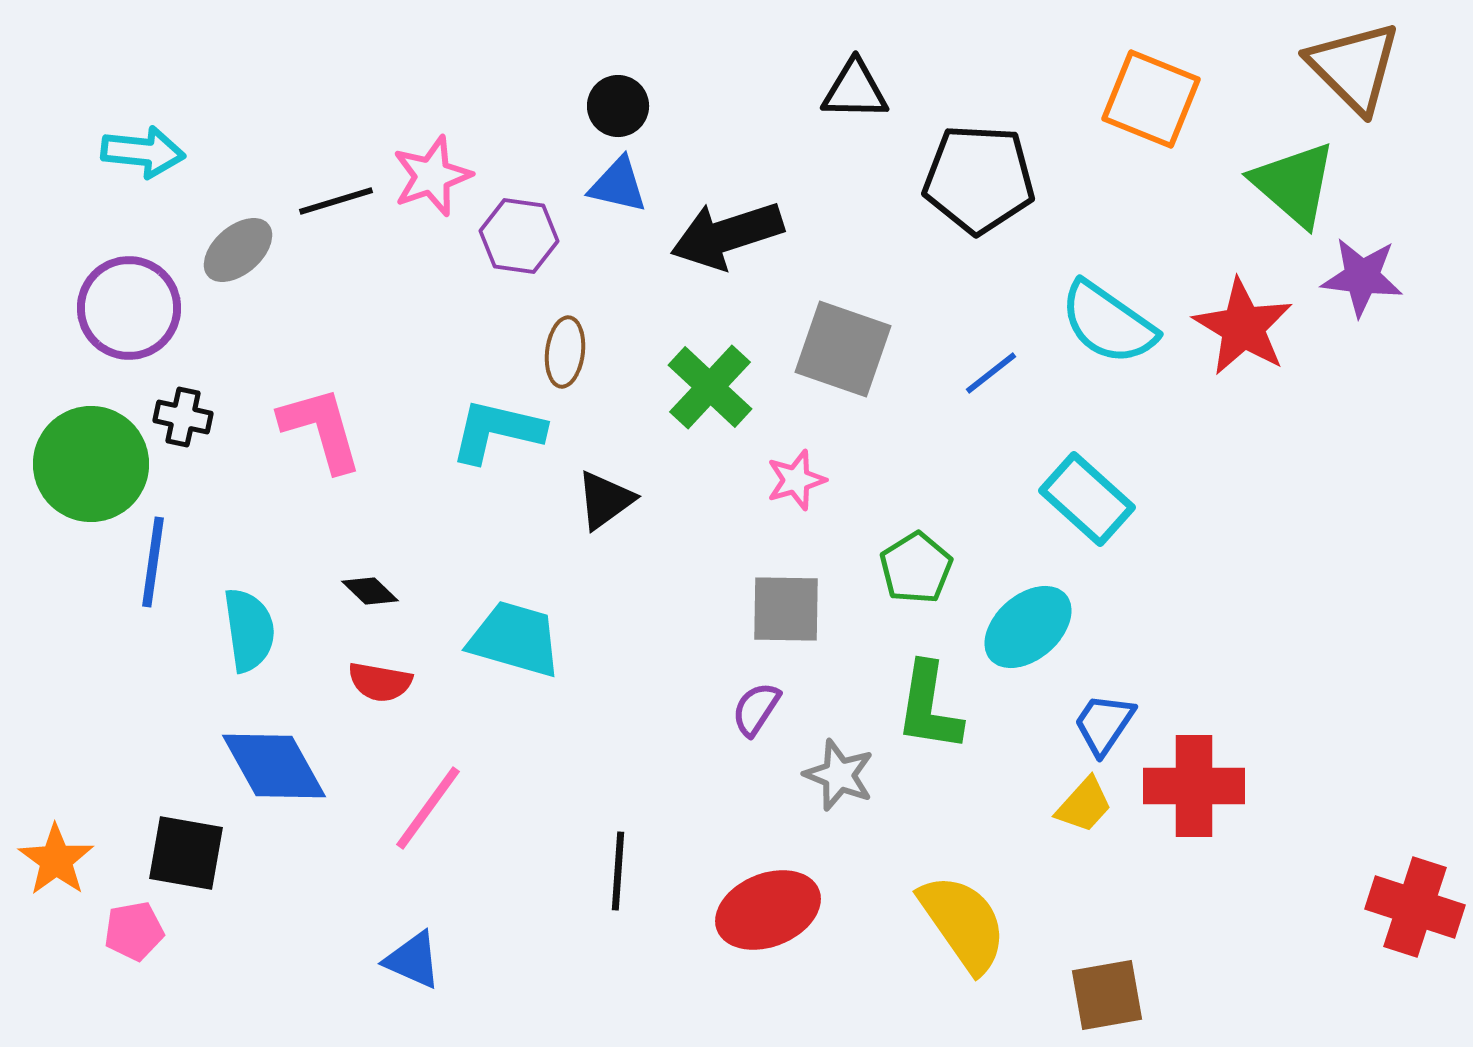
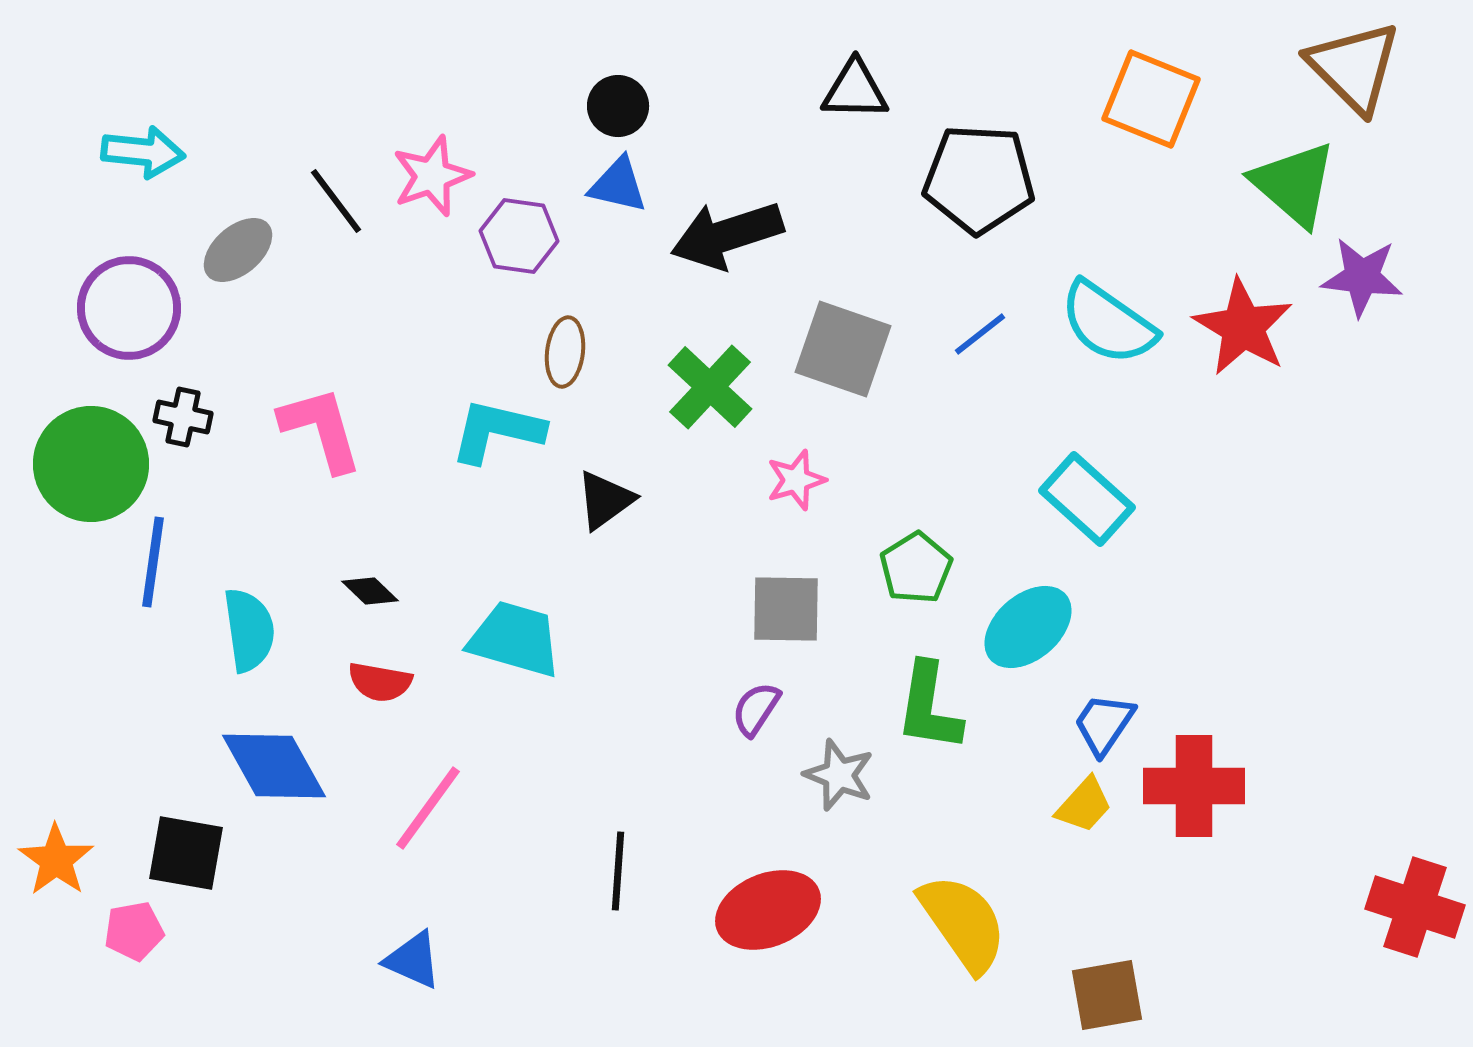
black line at (336, 201): rotated 70 degrees clockwise
blue line at (991, 373): moved 11 px left, 39 px up
